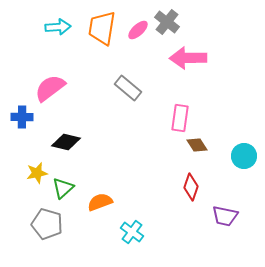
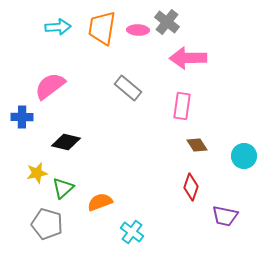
pink ellipse: rotated 45 degrees clockwise
pink semicircle: moved 2 px up
pink rectangle: moved 2 px right, 12 px up
